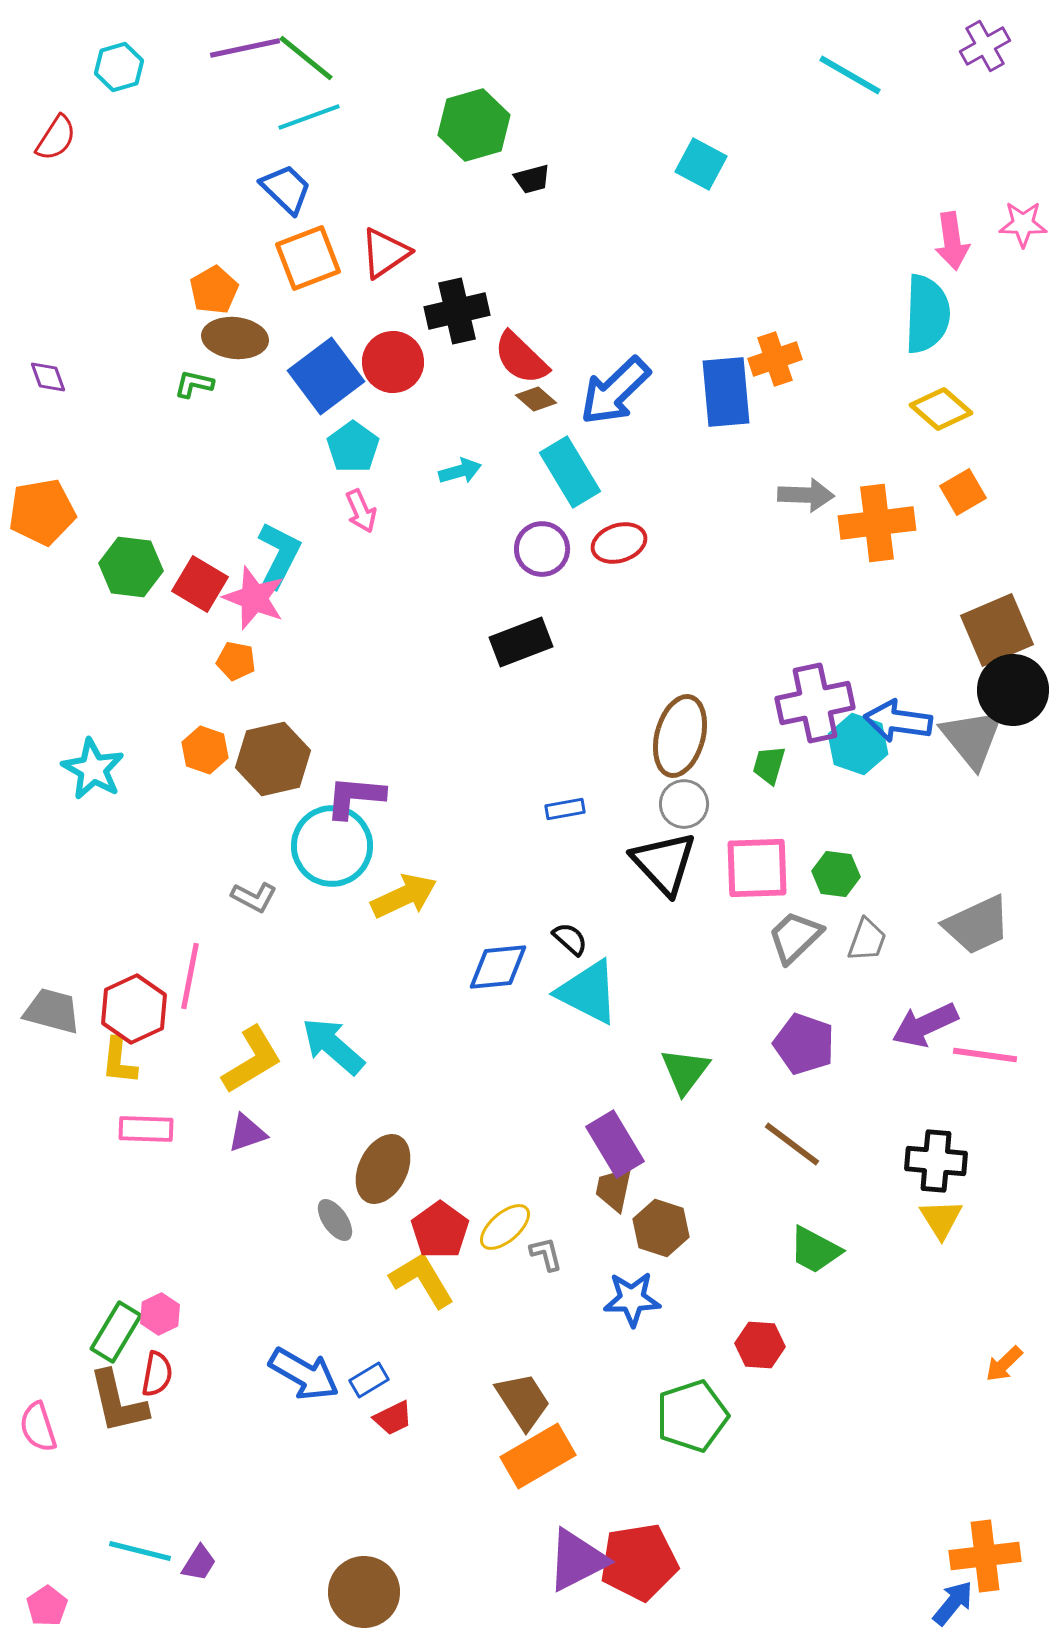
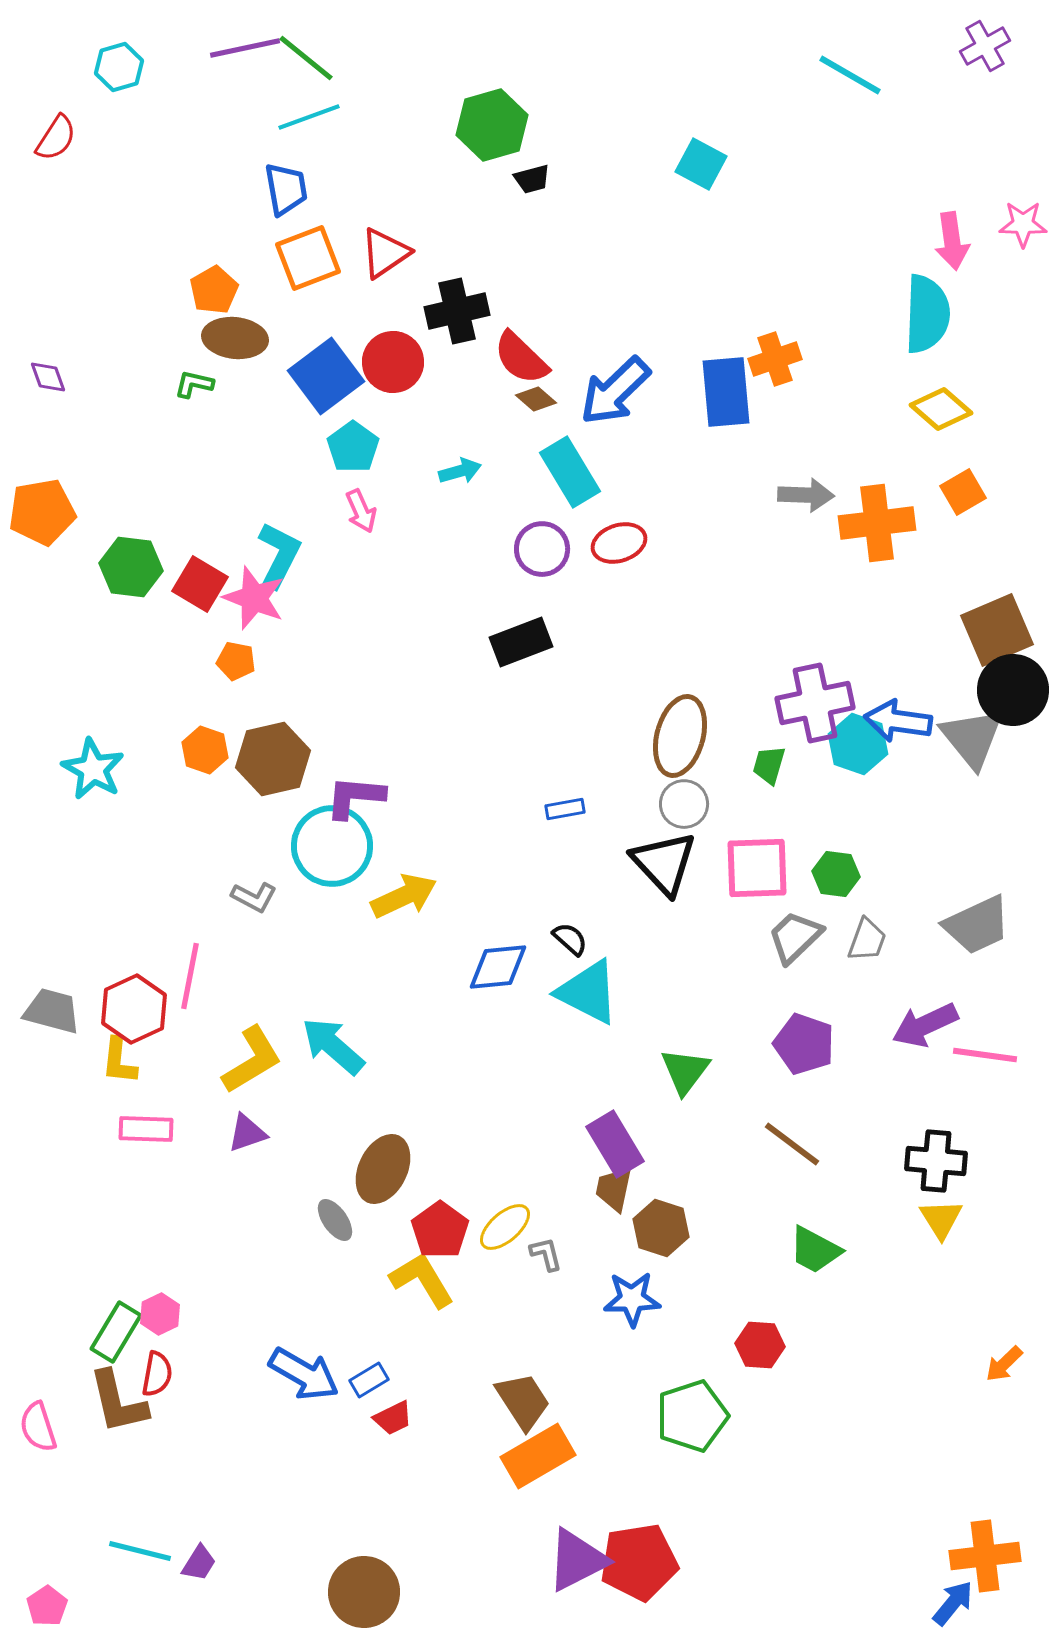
green hexagon at (474, 125): moved 18 px right
blue trapezoid at (286, 189): rotated 36 degrees clockwise
